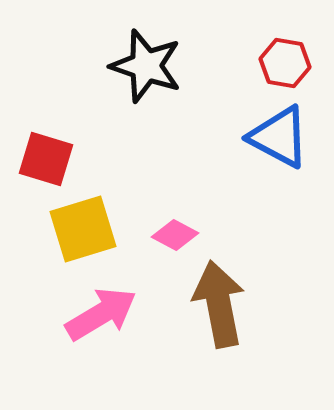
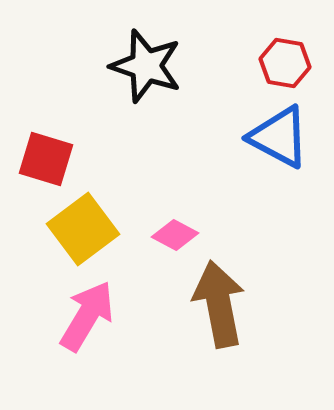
yellow square: rotated 20 degrees counterclockwise
pink arrow: moved 14 px left, 2 px down; rotated 28 degrees counterclockwise
